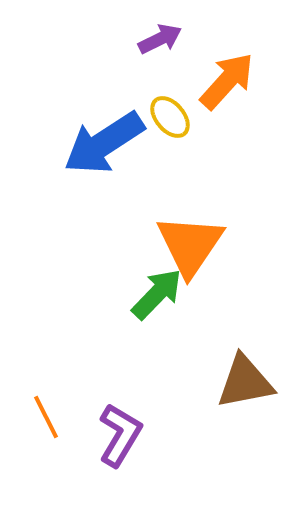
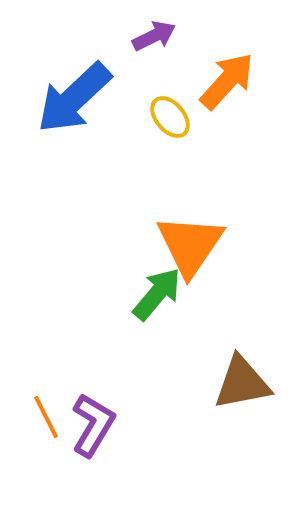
purple arrow: moved 6 px left, 3 px up
blue arrow: moved 30 px left, 45 px up; rotated 10 degrees counterclockwise
green arrow: rotated 4 degrees counterclockwise
brown triangle: moved 3 px left, 1 px down
purple L-shape: moved 27 px left, 10 px up
